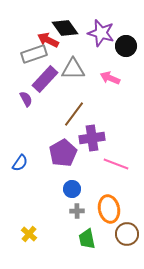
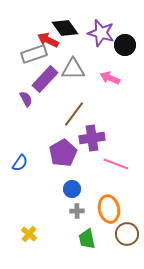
black circle: moved 1 px left, 1 px up
